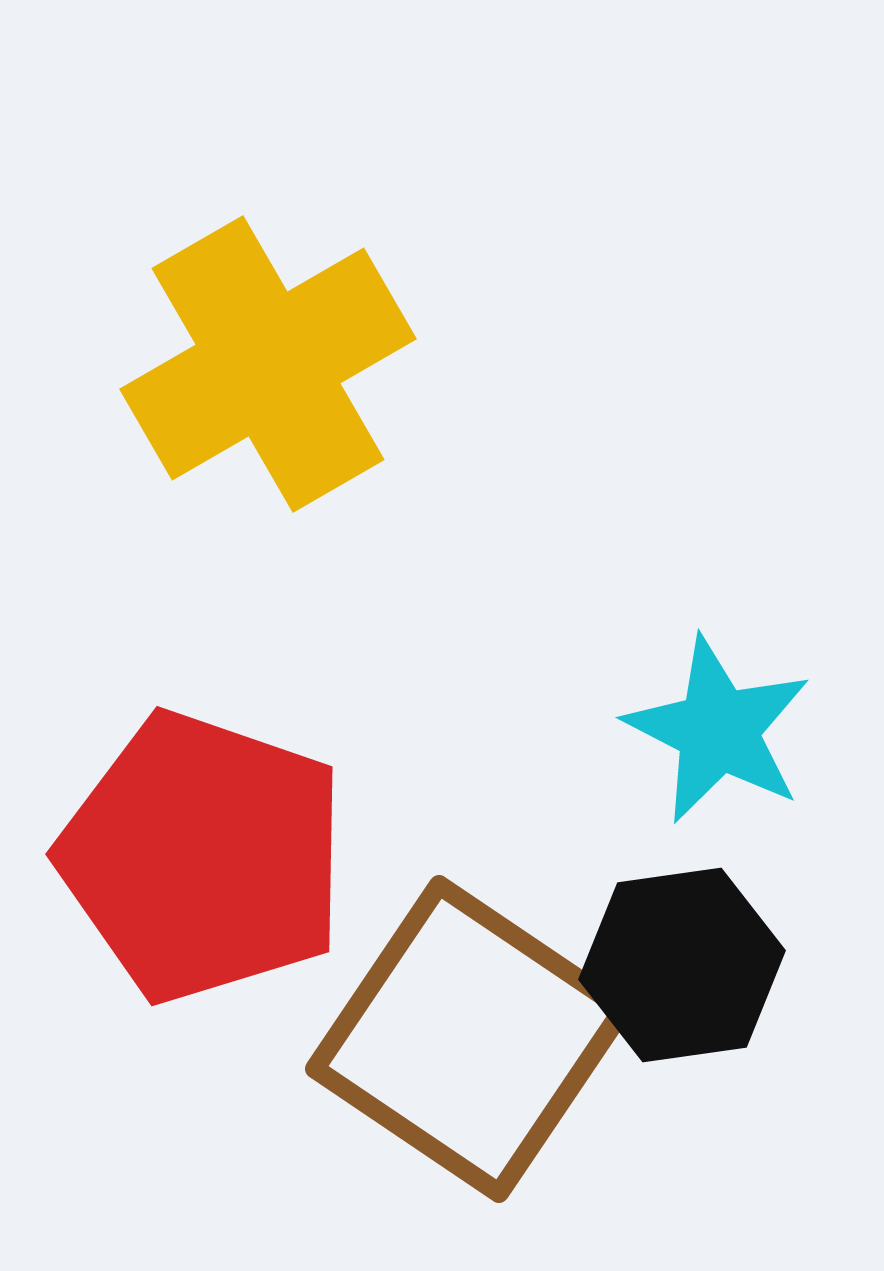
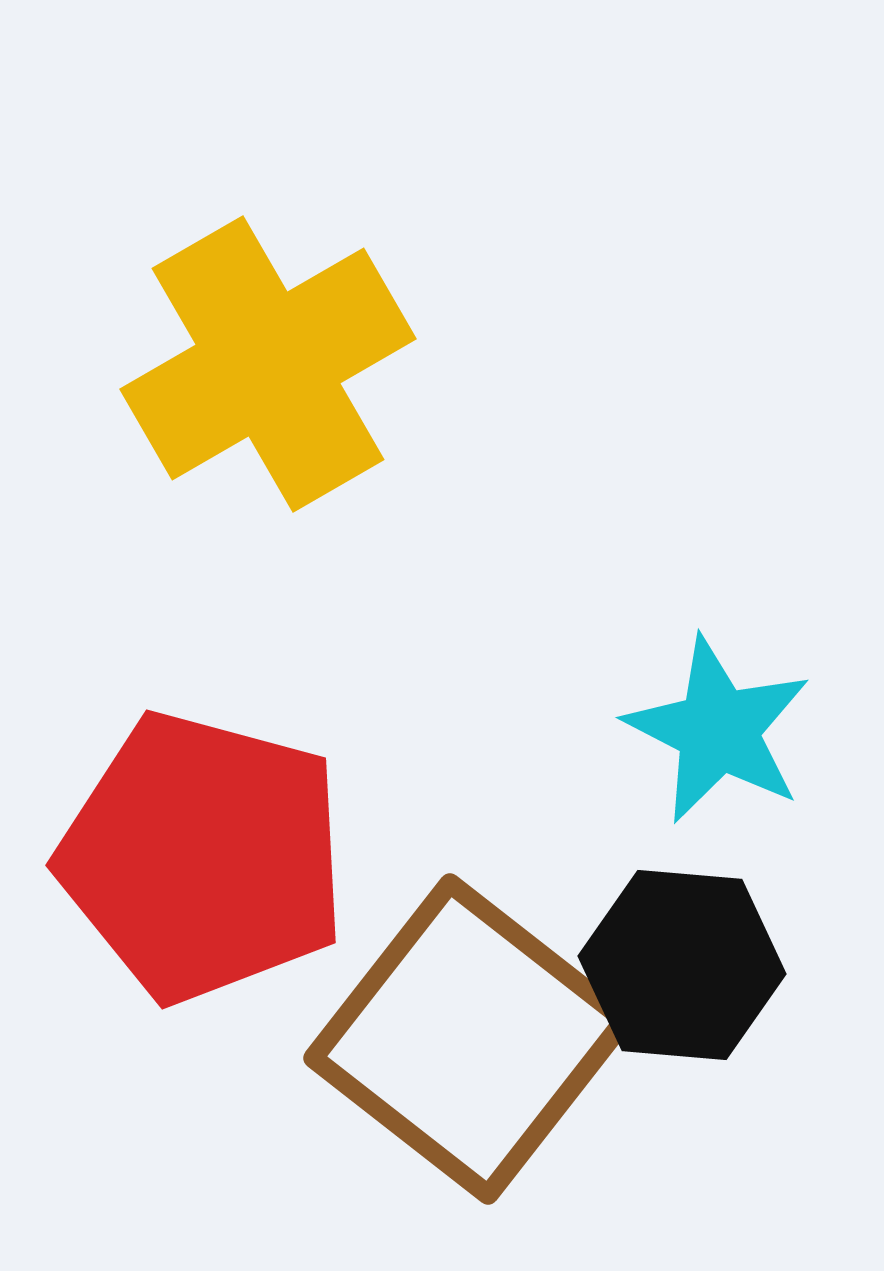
red pentagon: rotated 4 degrees counterclockwise
black hexagon: rotated 13 degrees clockwise
brown square: rotated 4 degrees clockwise
